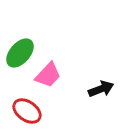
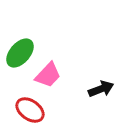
red ellipse: moved 3 px right, 1 px up
